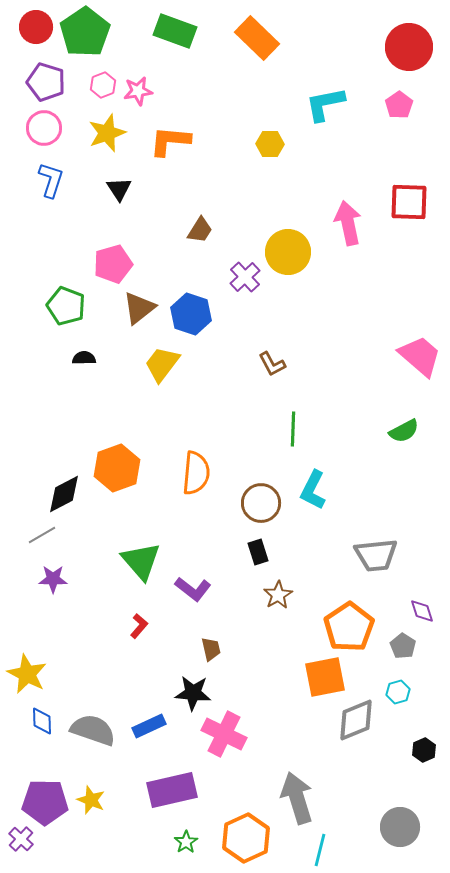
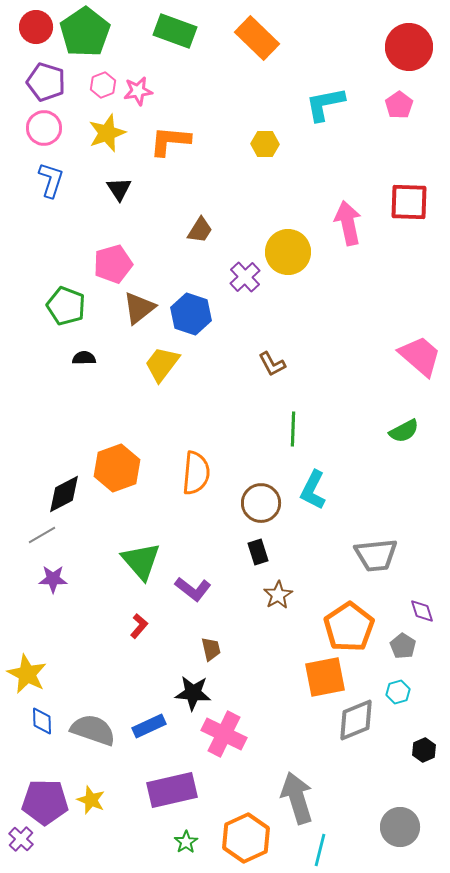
yellow hexagon at (270, 144): moved 5 px left
